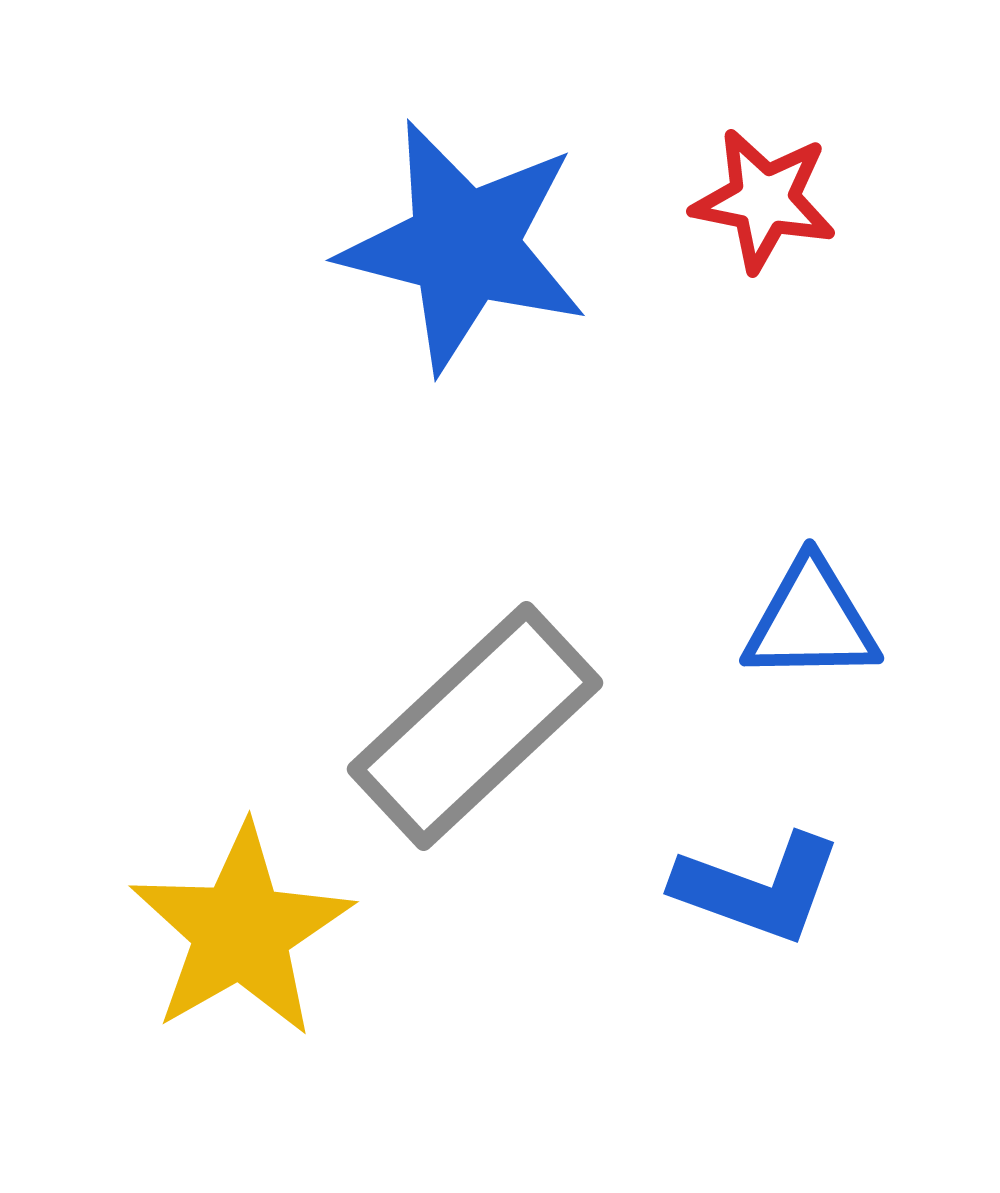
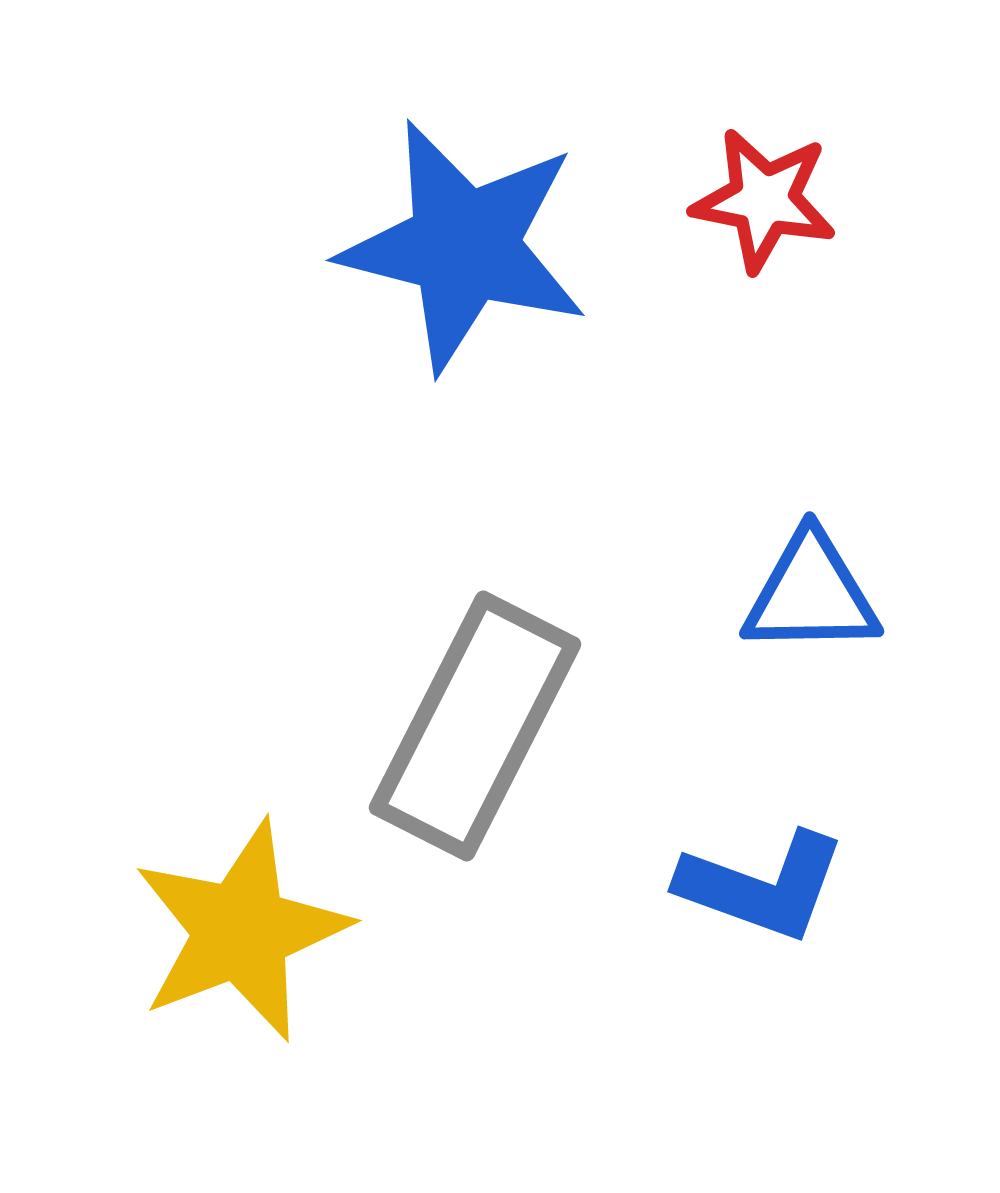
blue triangle: moved 27 px up
gray rectangle: rotated 20 degrees counterclockwise
blue L-shape: moved 4 px right, 2 px up
yellow star: rotated 9 degrees clockwise
